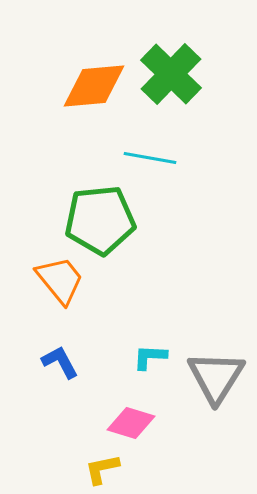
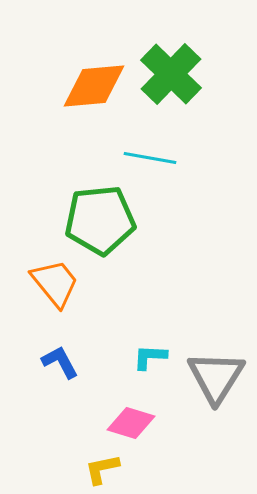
orange trapezoid: moved 5 px left, 3 px down
